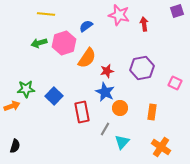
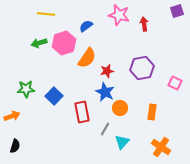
orange arrow: moved 10 px down
